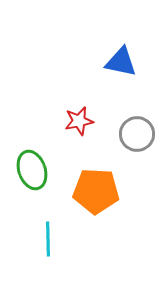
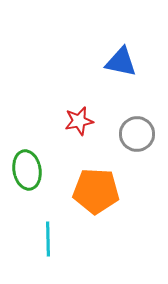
green ellipse: moved 5 px left; rotated 9 degrees clockwise
